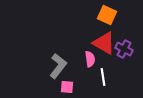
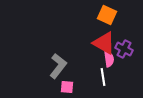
pink semicircle: moved 19 px right
